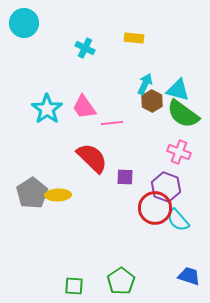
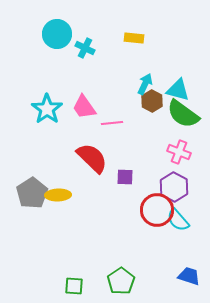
cyan circle: moved 33 px right, 11 px down
purple hexagon: moved 8 px right; rotated 8 degrees clockwise
red circle: moved 2 px right, 2 px down
